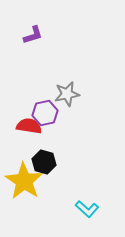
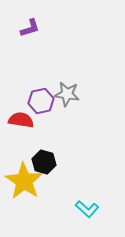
purple L-shape: moved 3 px left, 7 px up
gray star: rotated 20 degrees clockwise
purple hexagon: moved 4 px left, 12 px up
red semicircle: moved 8 px left, 6 px up
